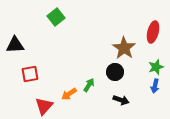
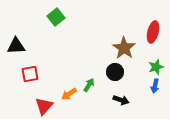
black triangle: moved 1 px right, 1 px down
